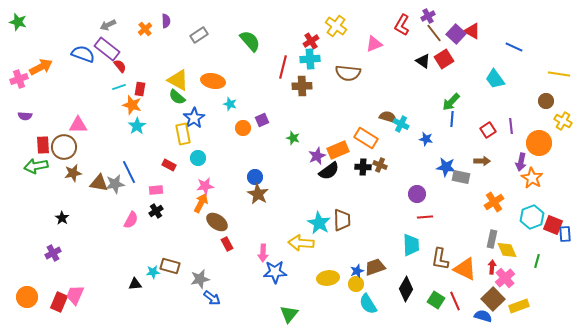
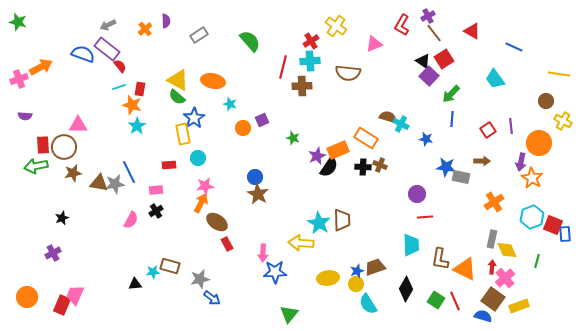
purple square at (456, 34): moved 27 px left, 42 px down
cyan cross at (310, 59): moved 2 px down
green arrow at (451, 102): moved 8 px up
red rectangle at (169, 165): rotated 32 degrees counterclockwise
black semicircle at (329, 171): moved 4 px up; rotated 20 degrees counterclockwise
black star at (62, 218): rotated 16 degrees clockwise
brown square at (493, 299): rotated 10 degrees counterclockwise
red rectangle at (59, 302): moved 3 px right, 3 px down
